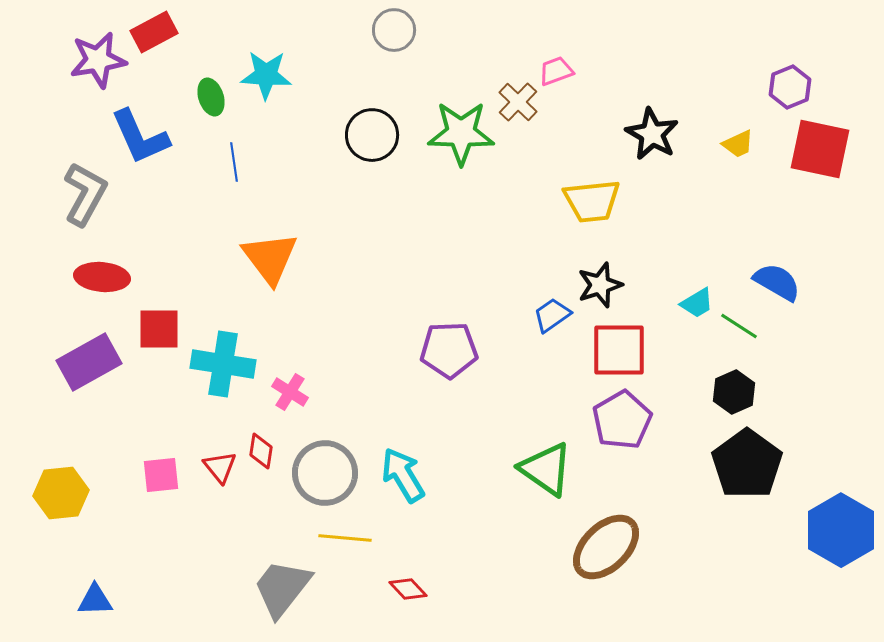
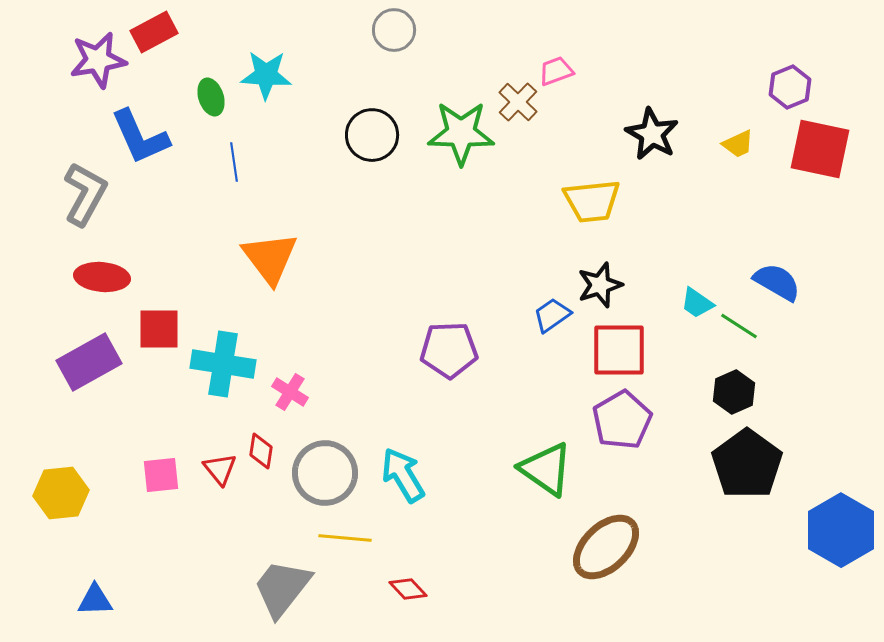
cyan trapezoid at (697, 303): rotated 66 degrees clockwise
red triangle at (220, 467): moved 2 px down
